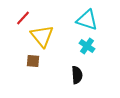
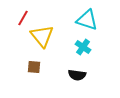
red line: rotated 14 degrees counterclockwise
cyan cross: moved 4 px left, 1 px down
brown square: moved 1 px right, 6 px down
black semicircle: rotated 102 degrees clockwise
